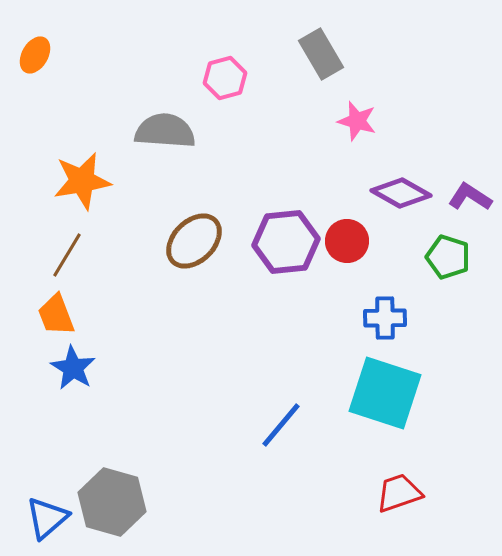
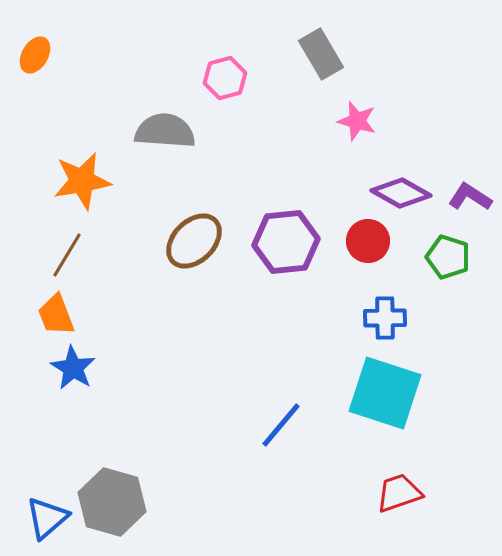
red circle: moved 21 px right
